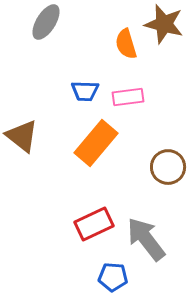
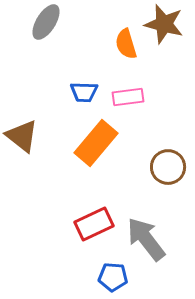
blue trapezoid: moved 1 px left, 1 px down
